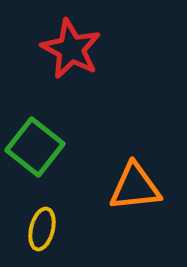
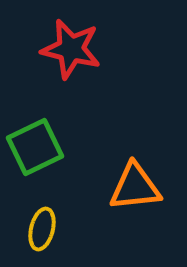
red star: rotated 14 degrees counterclockwise
green square: rotated 26 degrees clockwise
